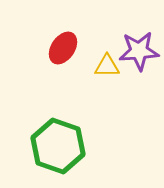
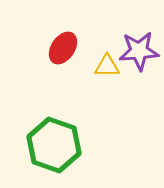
green hexagon: moved 4 px left, 1 px up
